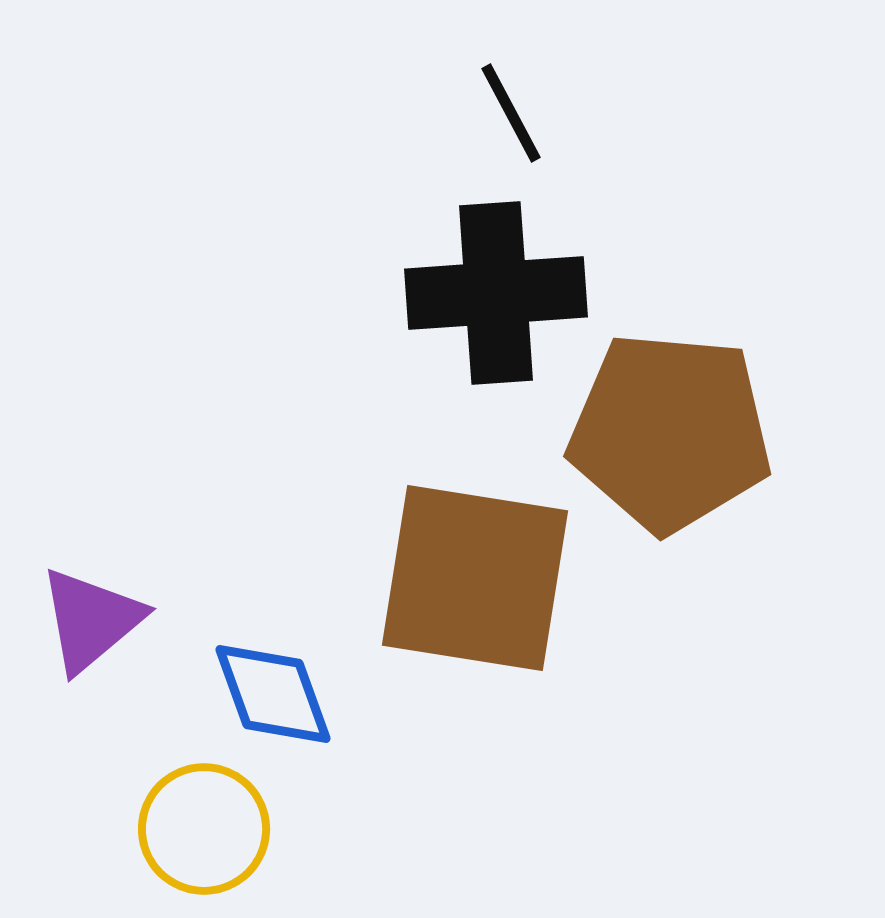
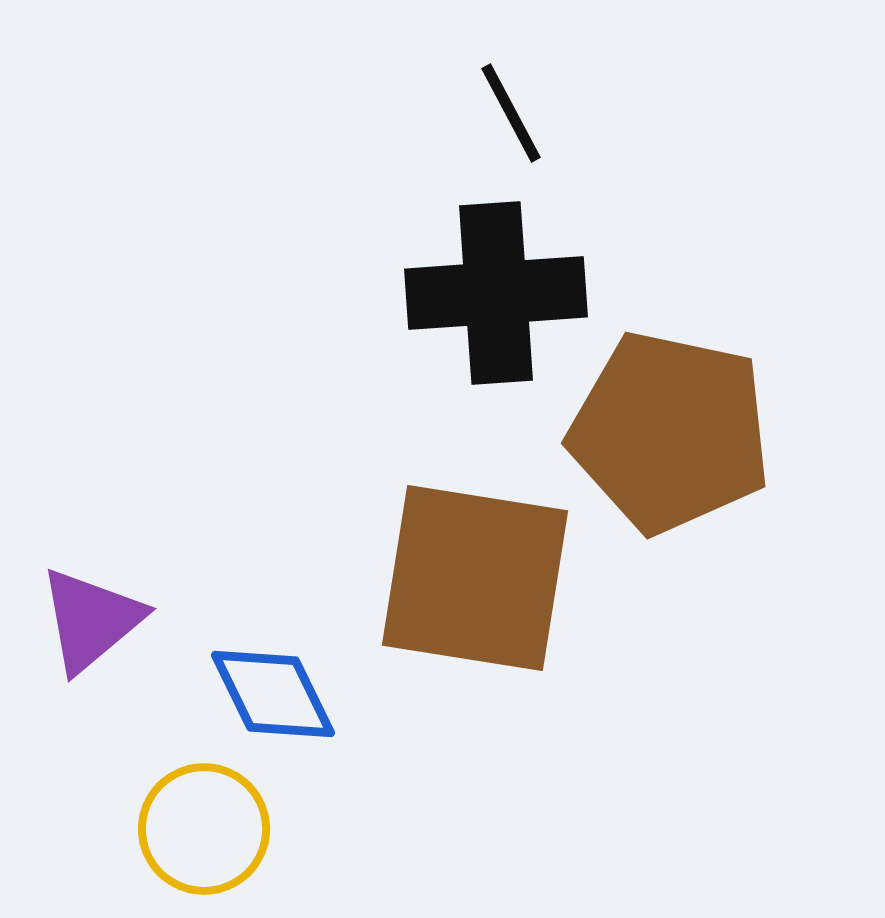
brown pentagon: rotated 7 degrees clockwise
blue diamond: rotated 6 degrees counterclockwise
